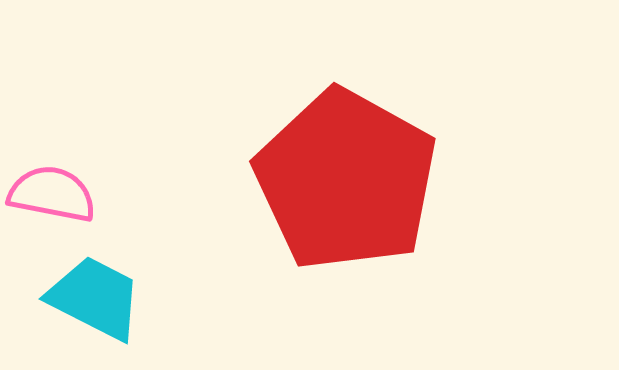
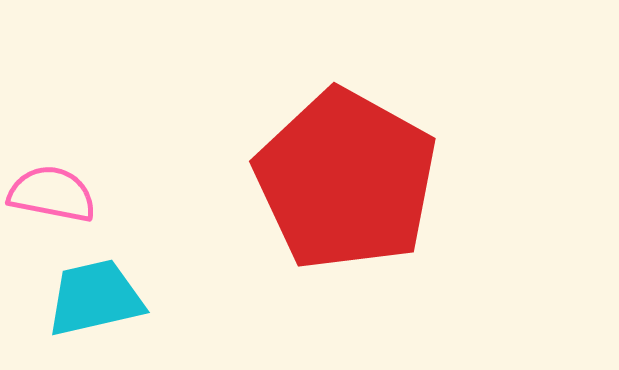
cyan trapezoid: rotated 40 degrees counterclockwise
